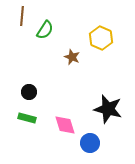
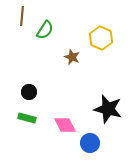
pink diamond: rotated 10 degrees counterclockwise
